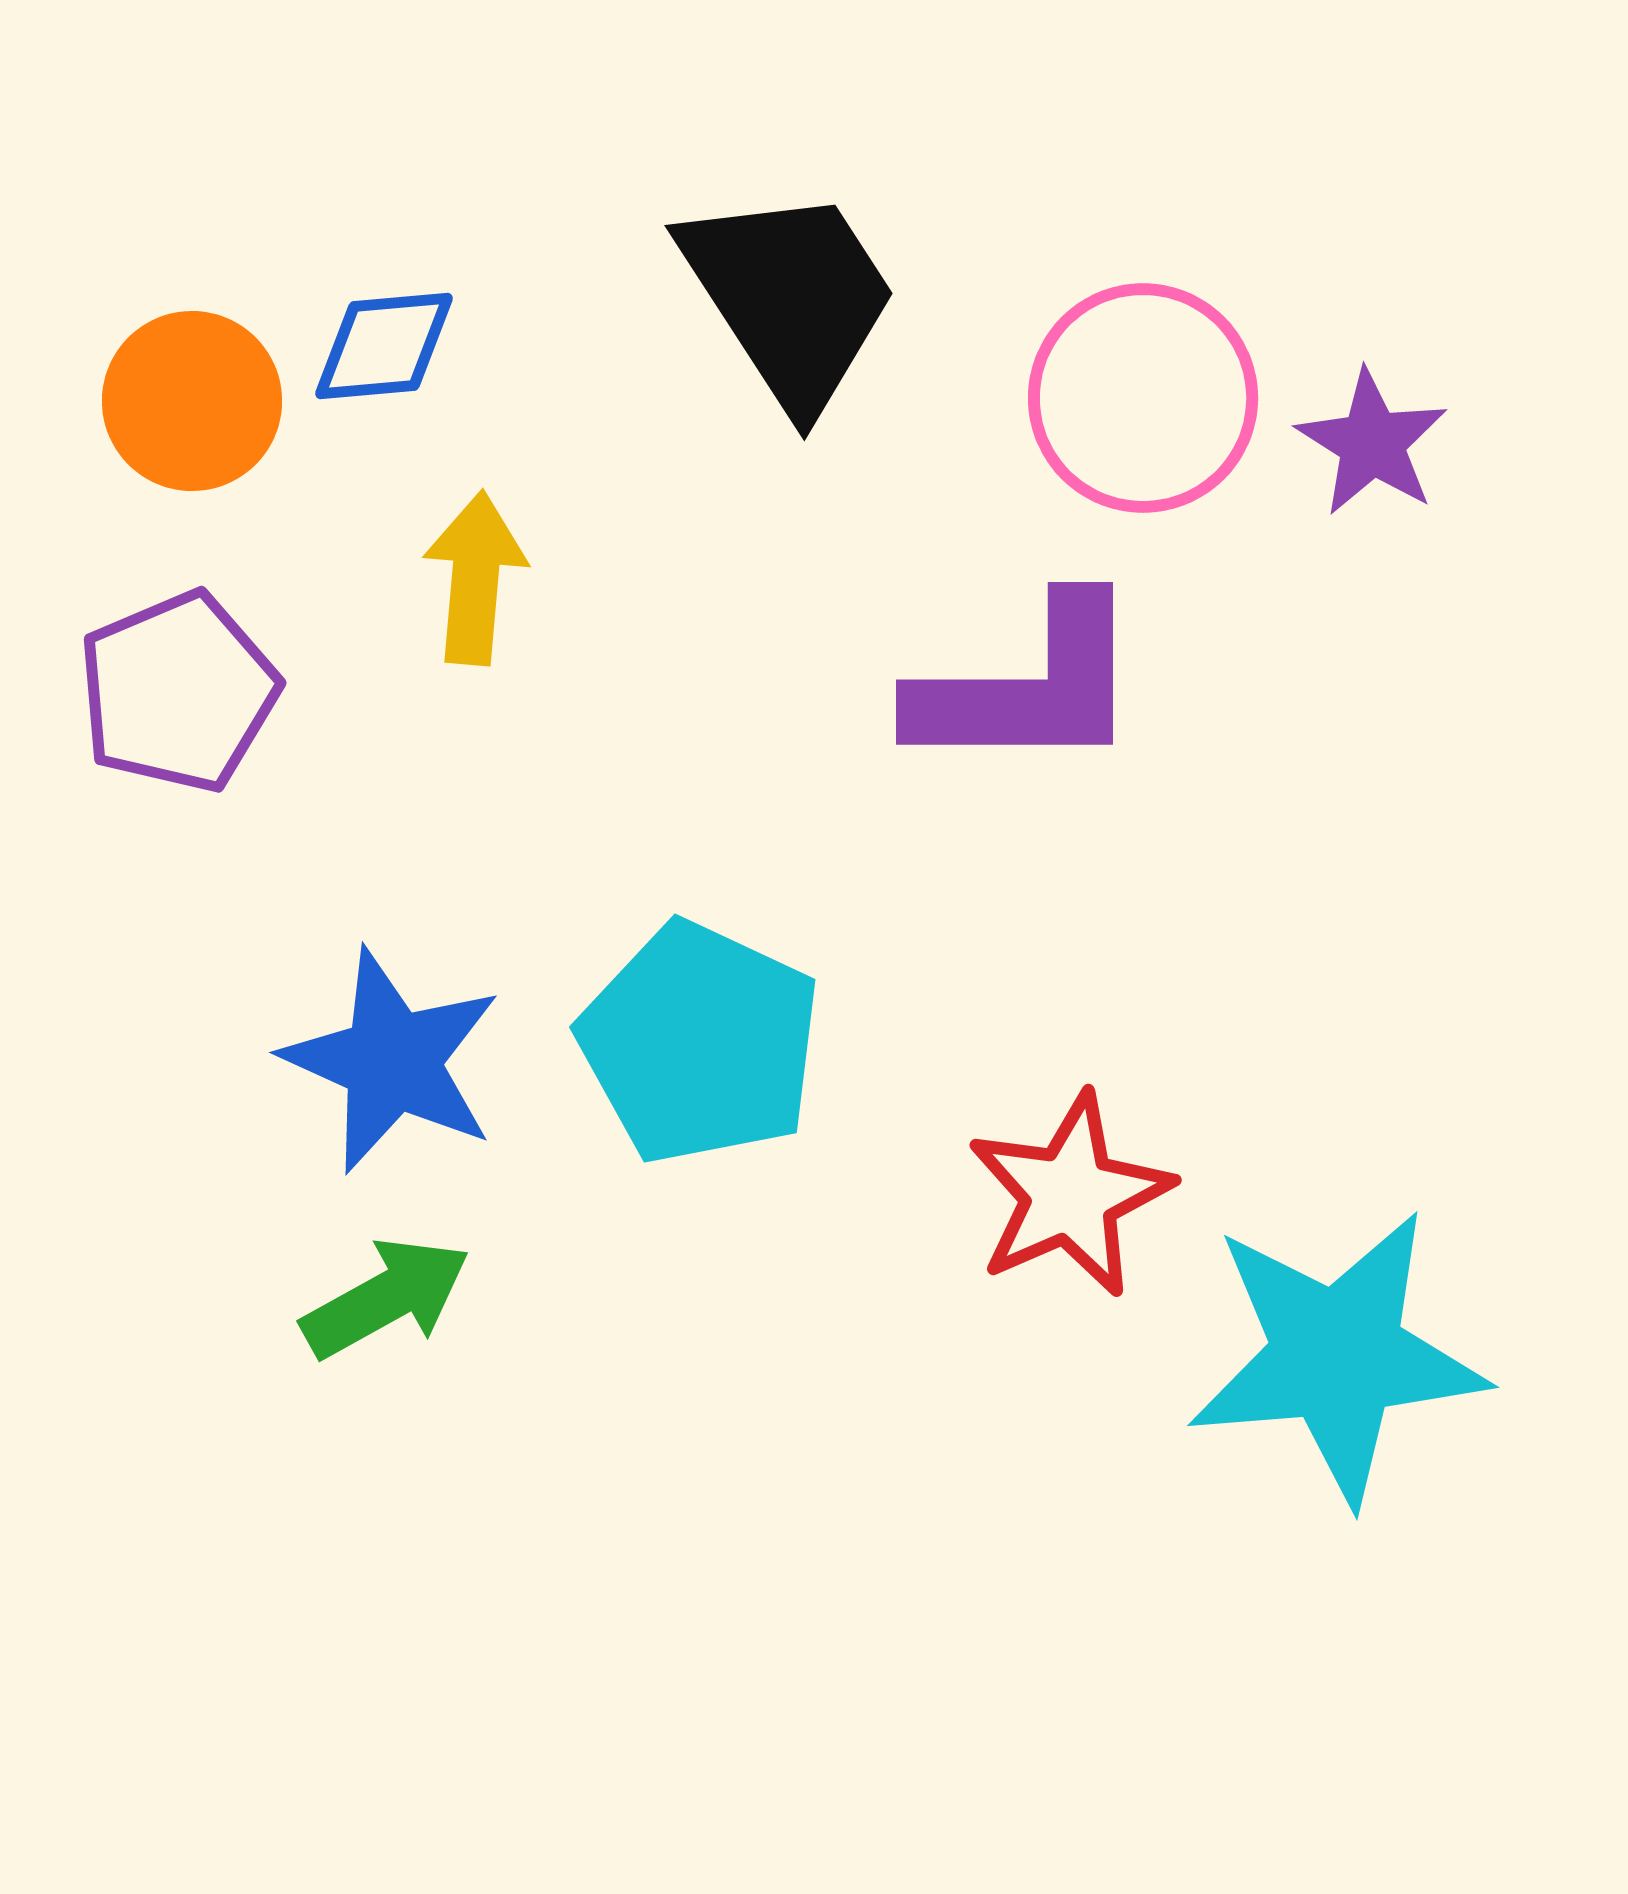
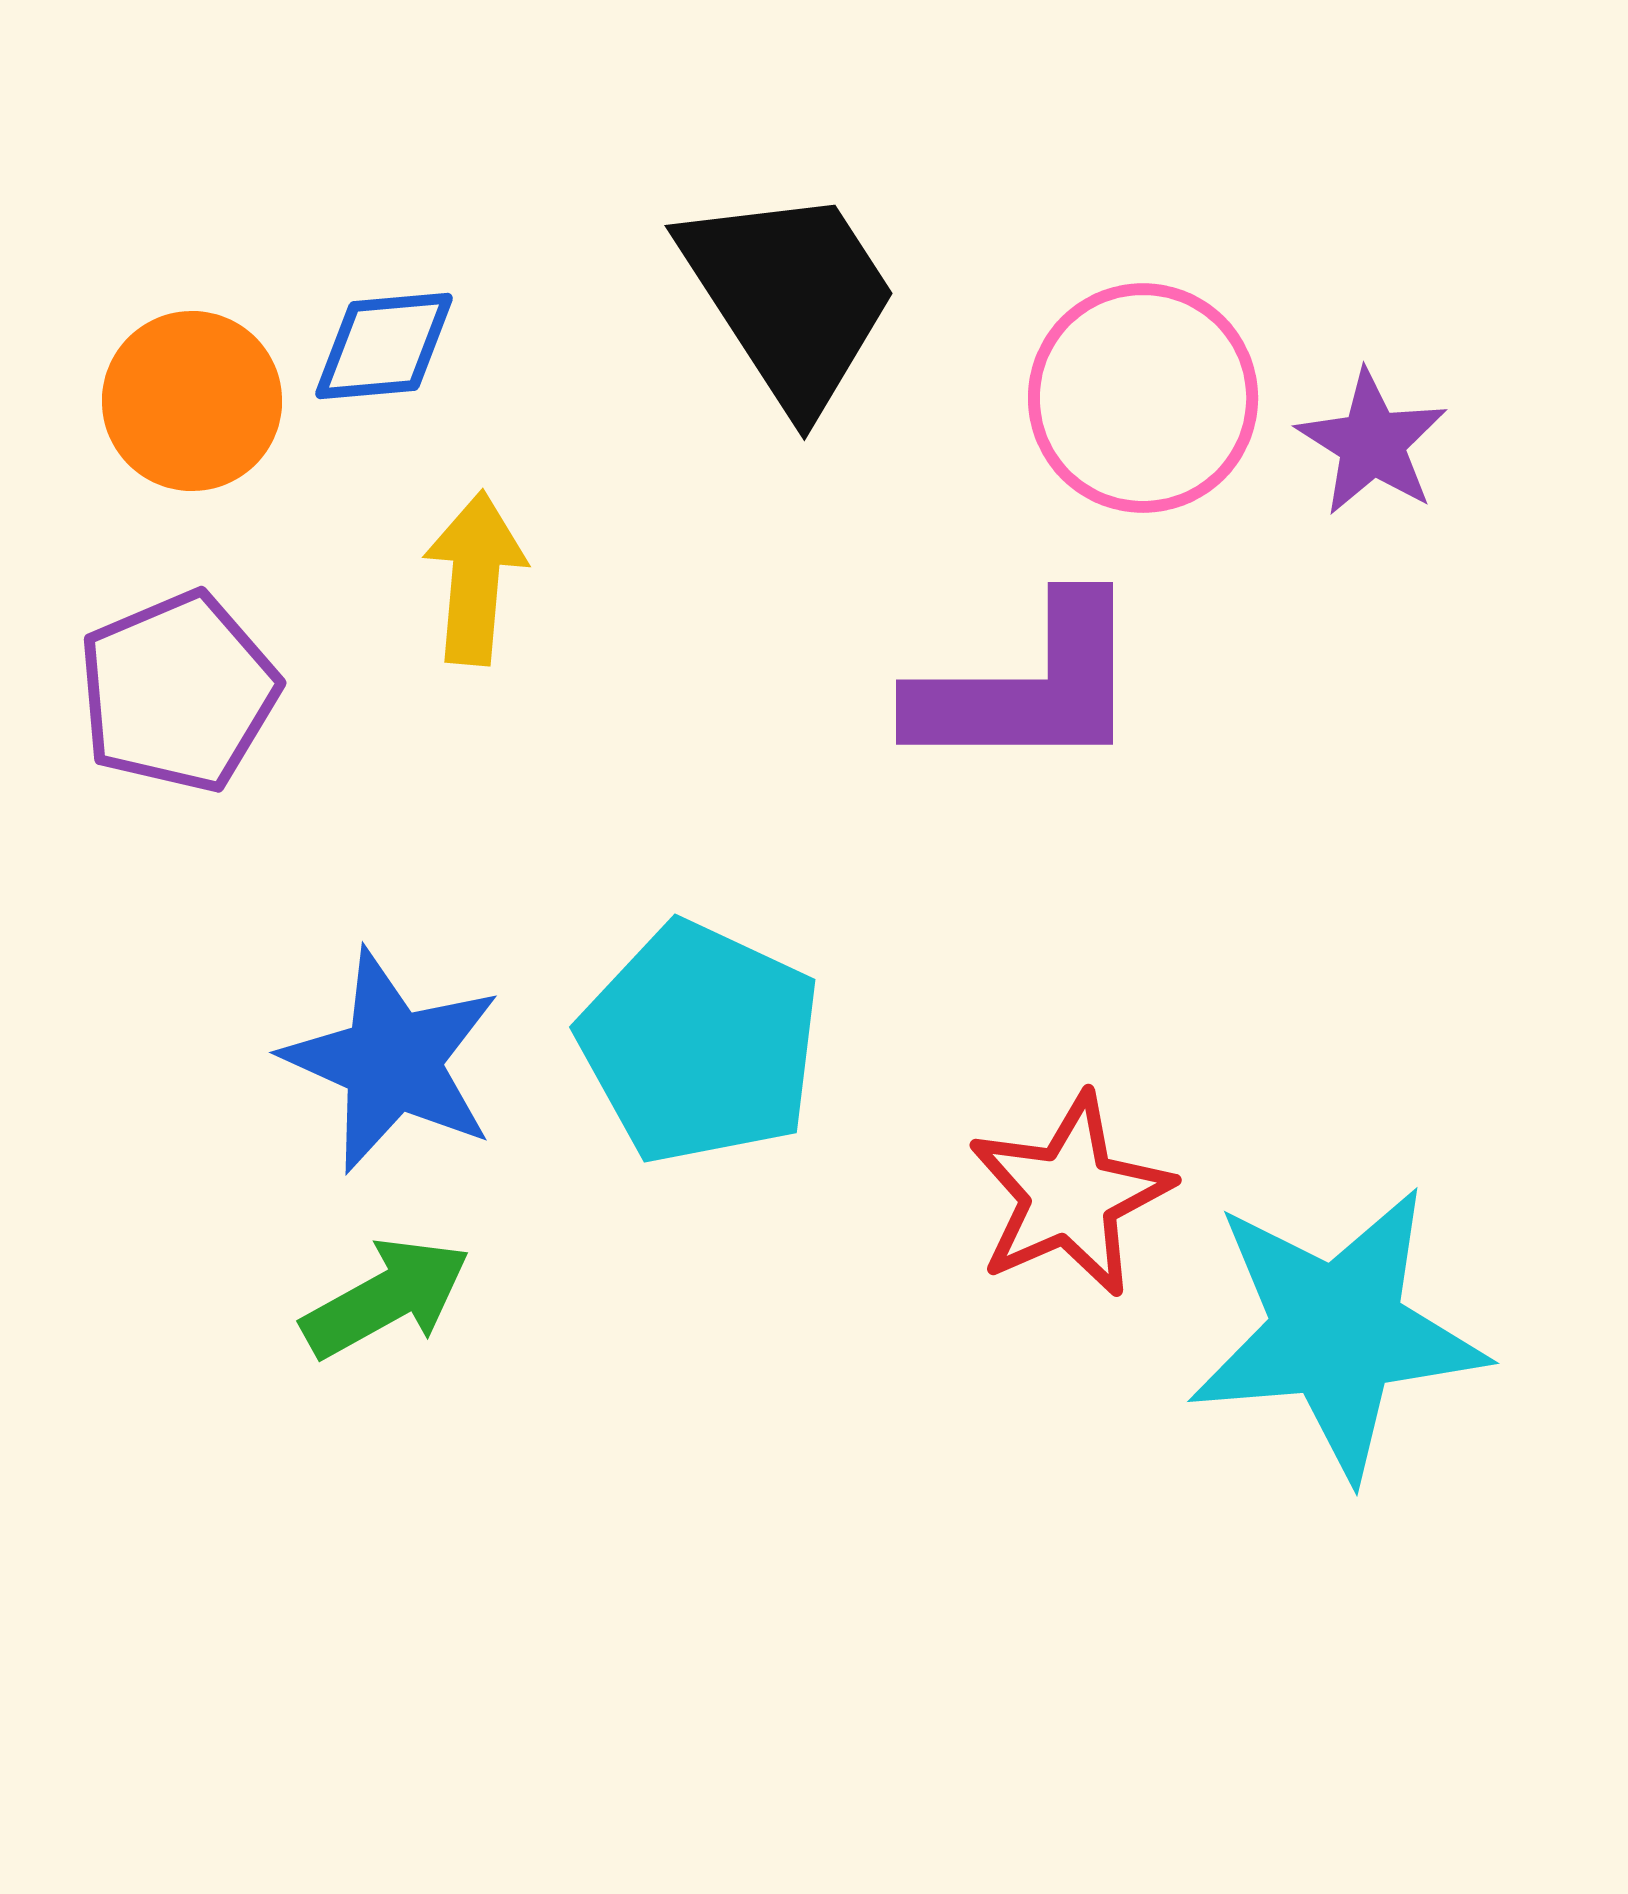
cyan star: moved 24 px up
